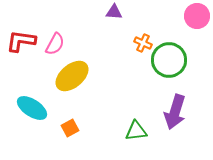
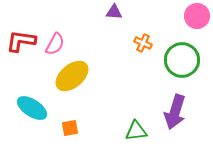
green circle: moved 13 px right
orange square: rotated 18 degrees clockwise
